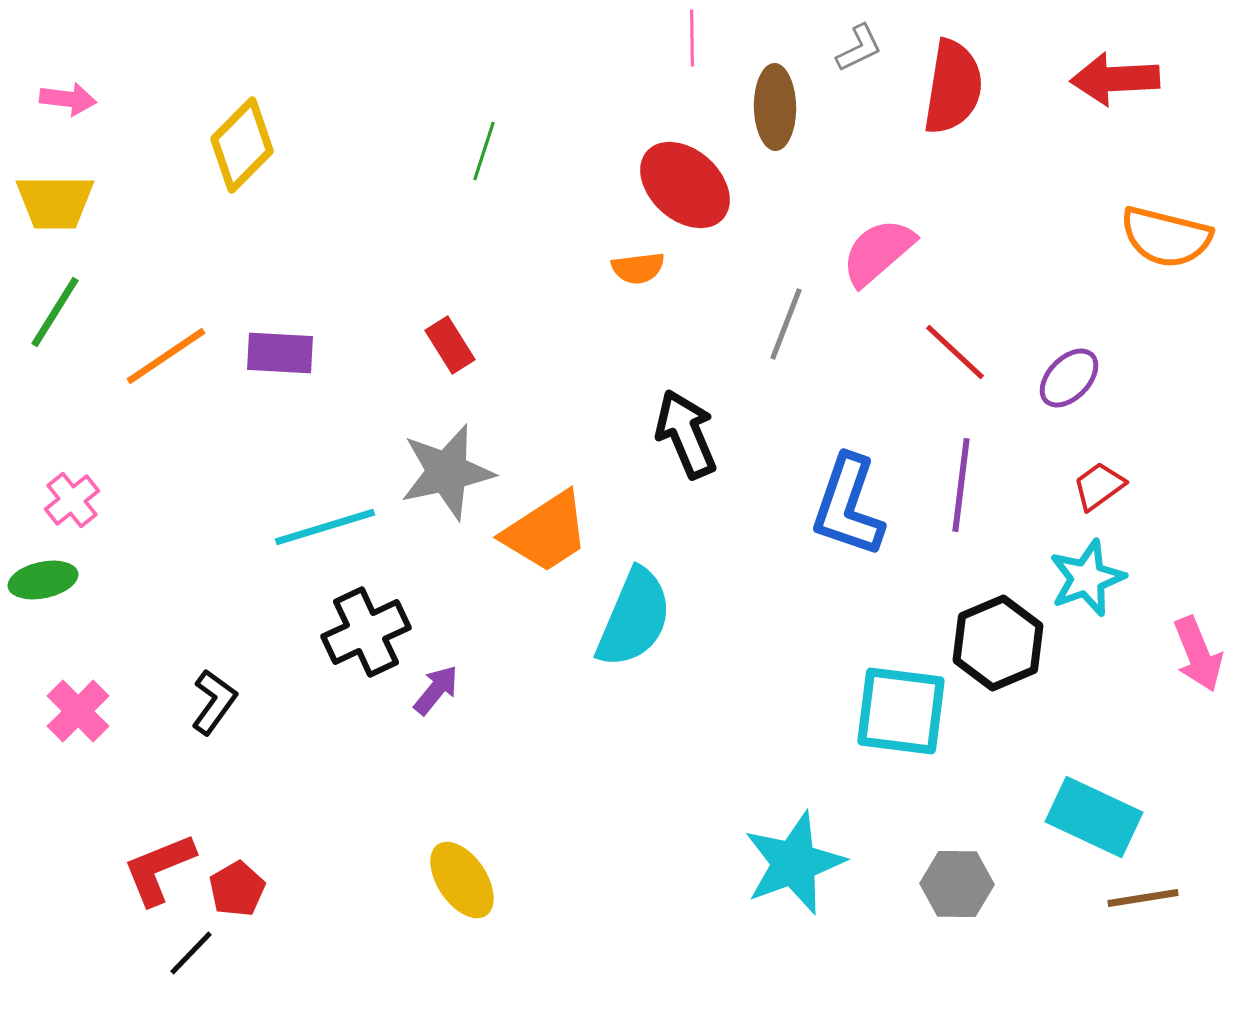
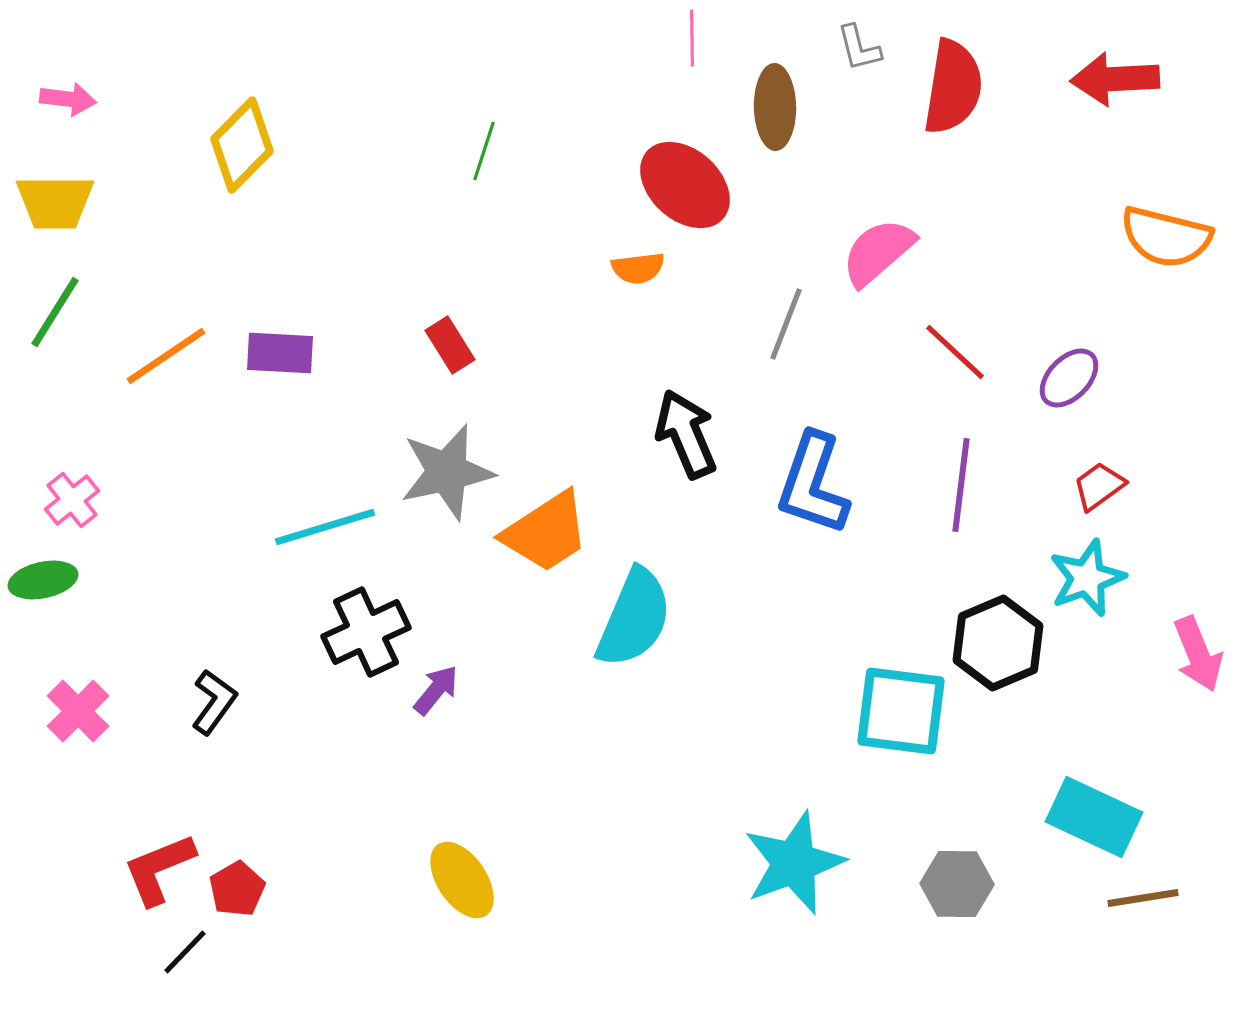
gray L-shape at (859, 48): rotated 102 degrees clockwise
blue L-shape at (848, 506): moved 35 px left, 22 px up
black line at (191, 953): moved 6 px left, 1 px up
